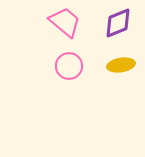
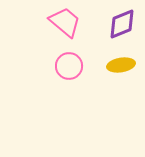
purple diamond: moved 4 px right, 1 px down
